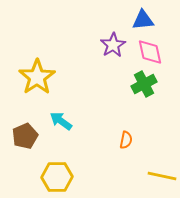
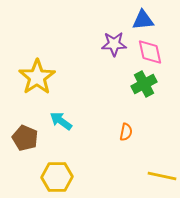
purple star: moved 1 px right, 1 px up; rotated 30 degrees clockwise
brown pentagon: moved 2 px down; rotated 25 degrees counterclockwise
orange semicircle: moved 8 px up
